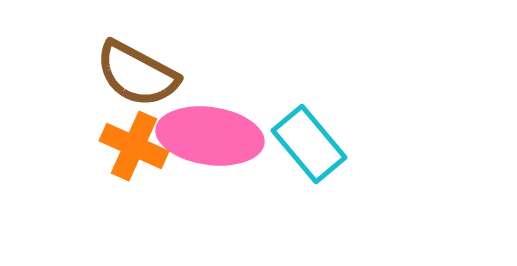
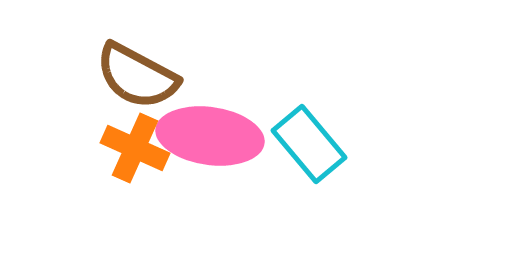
brown semicircle: moved 2 px down
orange cross: moved 1 px right, 2 px down
